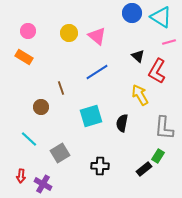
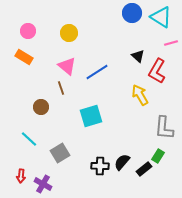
pink triangle: moved 30 px left, 30 px down
pink line: moved 2 px right, 1 px down
black semicircle: moved 39 px down; rotated 30 degrees clockwise
